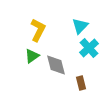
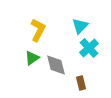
green triangle: moved 2 px down
